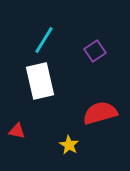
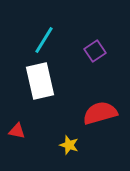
yellow star: rotated 12 degrees counterclockwise
